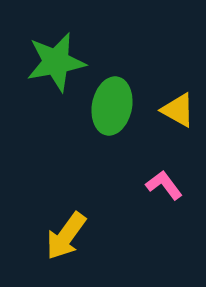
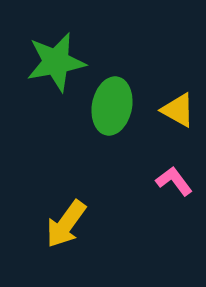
pink L-shape: moved 10 px right, 4 px up
yellow arrow: moved 12 px up
